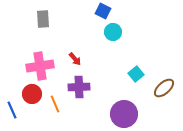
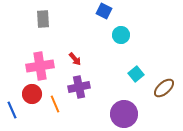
blue square: moved 1 px right
cyan circle: moved 8 px right, 3 px down
purple cross: rotated 10 degrees counterclockwise
